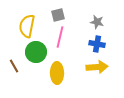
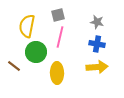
brown line: rotated 24 degrees counterclockwise
